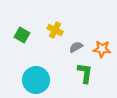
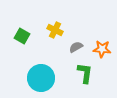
green square: moved 1 px down
cyan circle: moved 5 px right, 2 px up
